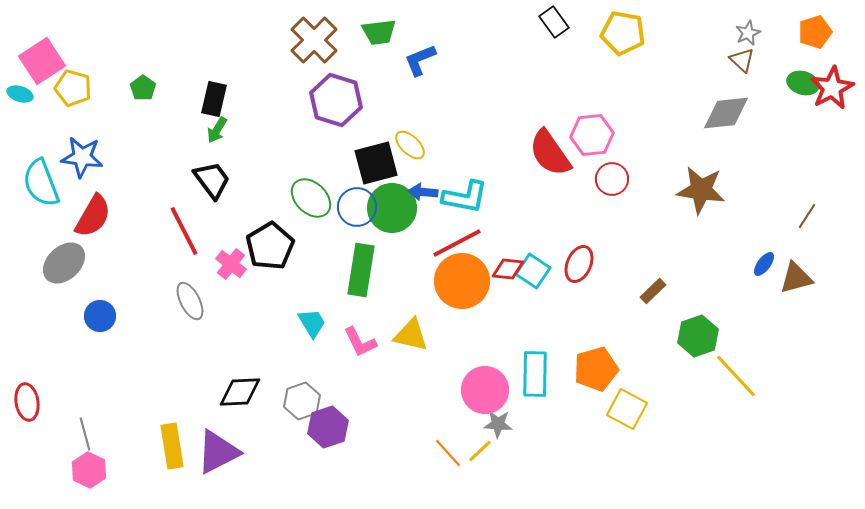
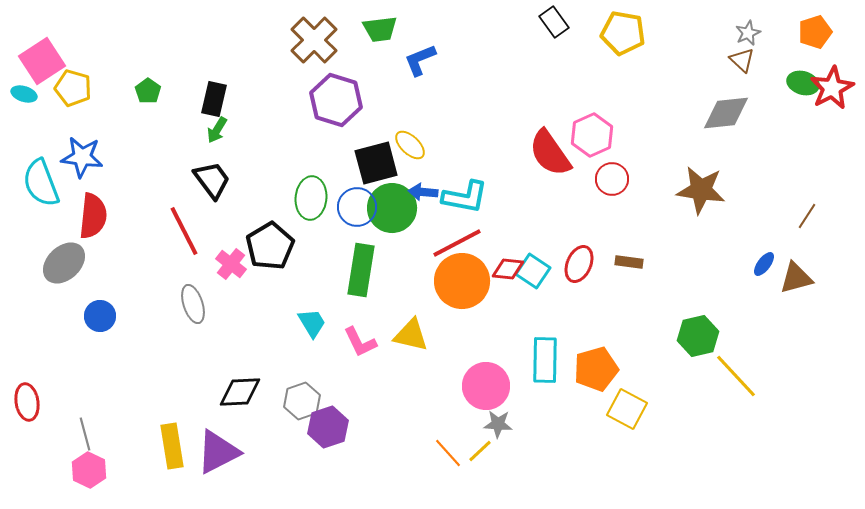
green trapezoid at (379, 32): moved 1 px right, 3 px up
green pentagon at (143, 88): moved 5 px right, 3 px down
cyan ellipse at (20, 94): moved 4 px right
pink hexagon at (592, 135): rotated 18 degrees counterclockwise
green ellipse at (311, 198): rotated 51 degrees clockwise
red semicircle at (93, 216): rotated 24 degrees counterclockwise
brown rectangle at (653, 291): moved 24 px left, 29 px up; rotated 52 degrees clockwise
gray ellipse at (190, 301): moved 3 px right, 3 px down; rotated 9 degrees clockwise
green hexagon at (698, 336): rotated 6 degrees clockwise
cyan rectangle at (535, 374): moved 10 px right, 14 px up
pink circle at (485, 390): moved 1 px right, 4 px up
